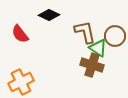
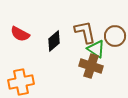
black diamond: moved 5 px right, 26 px down; rotated 65 degrees counterclockwise
red semicircle: rotated 24 degrees counterclockwise
green triangle: moved 2 px left, 1 px down
brown cross: moved 1 px left, 1 px down
orange cross: rotated 15 degrees clockwise
